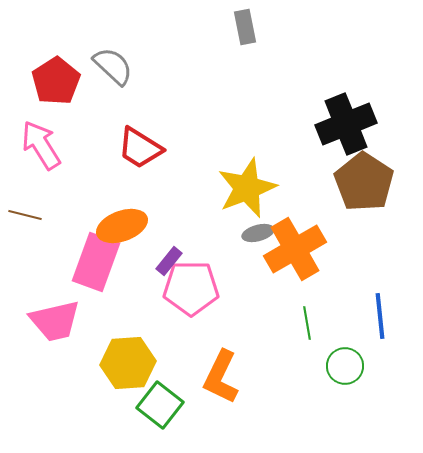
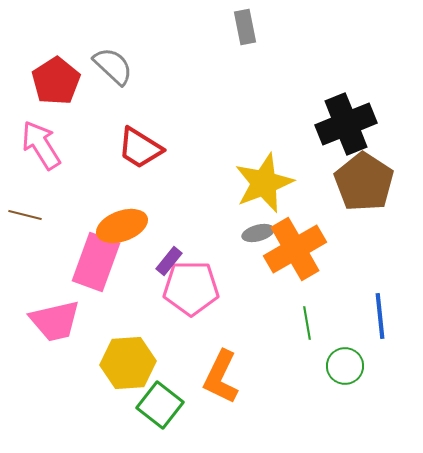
yellow star: moved 17 px right, 5 px up
